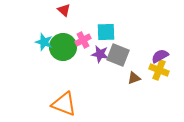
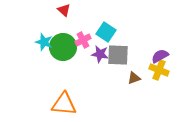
cyan square: rotated 36 degrees clockwise
gray square: rotated 20 degrees counterclockwise
orange triangle: rotated 16 degrees counterclockwise
